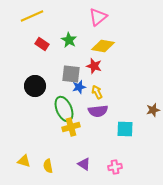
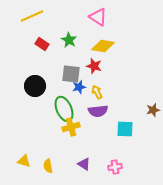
pink triangle: rotated 48 degrees counterclockwise
